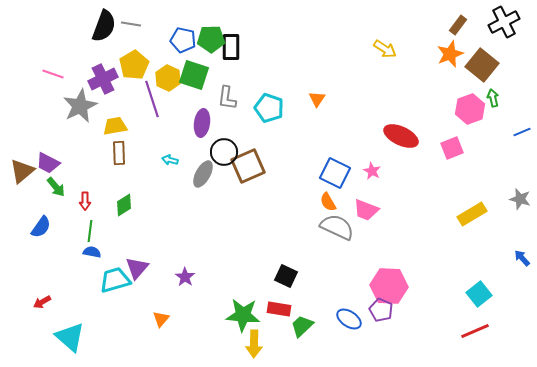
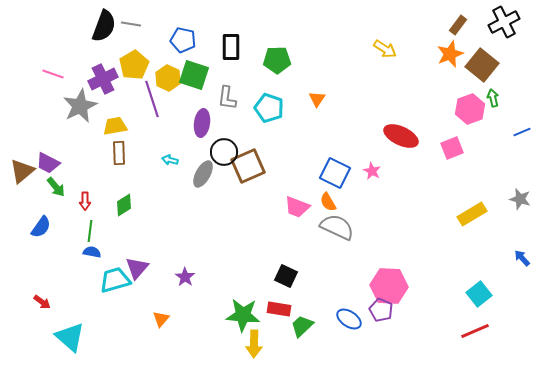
green pentagon at (211, 39): moved 66 px right, 21 px down
pink trapezoid at (366, 210): moved 69 px left, 3 px up
red arrow at (42, 302): rotated 114 degrees counterclockwise
